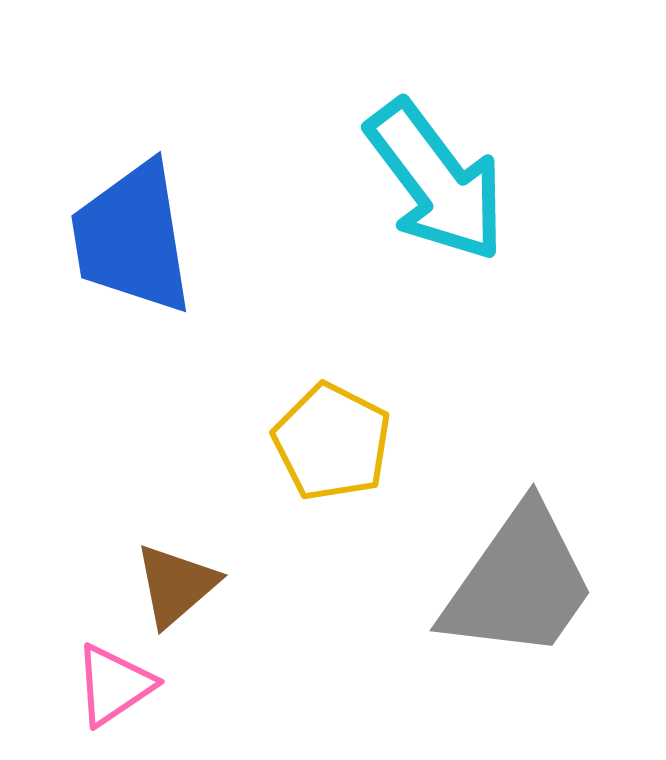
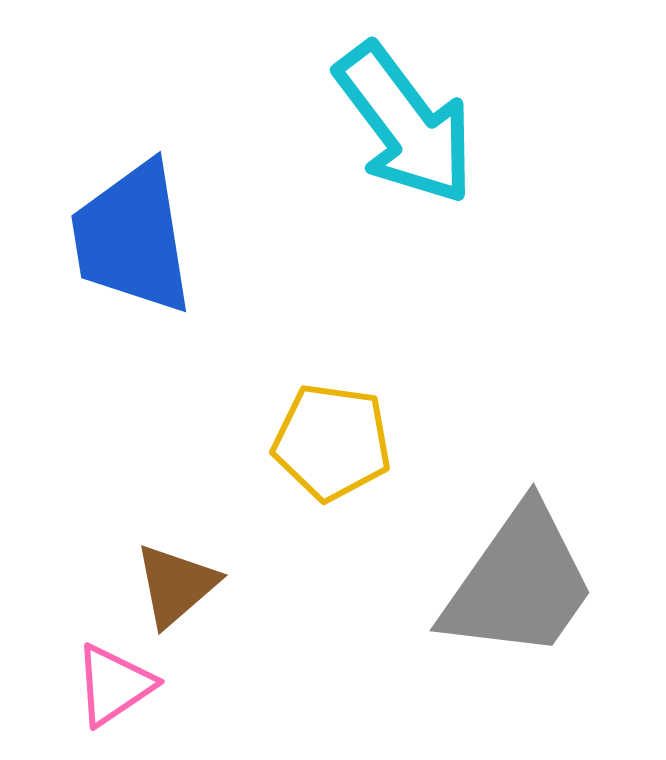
cyan arrow: moved 31 px left, 57 px up
yellow pentagon: rotated 19 degrees counterclockwise
